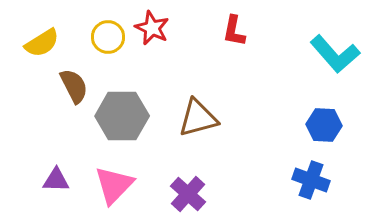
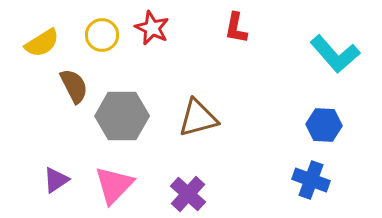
red L-shape: moved 2 px right, 3 px up
yellow circle: moved 6 px left, 2 px up
purple triangle: rotated 36 degrees counterclockwise
